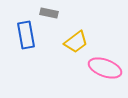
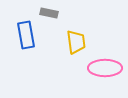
yellow trapezoid: rotated 60 degrees counterclockwise
pink ellipse: rotated 20 degrees counterclockwise
